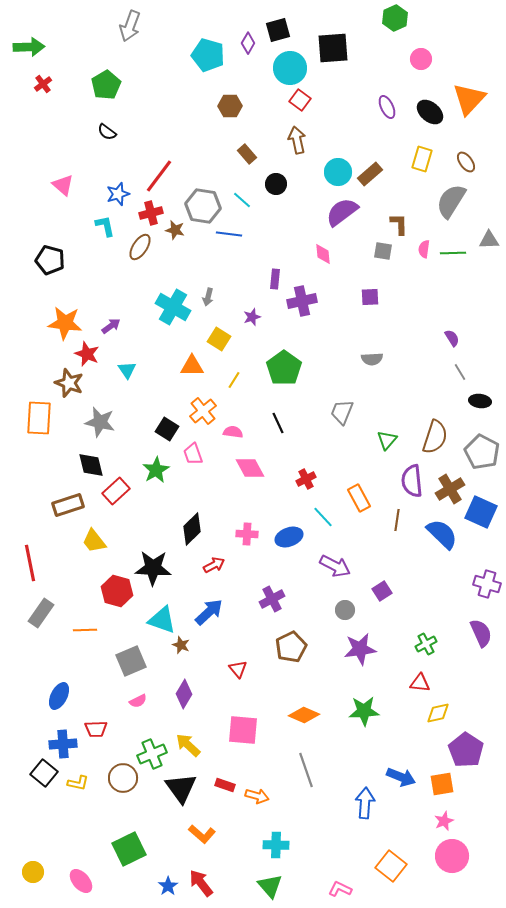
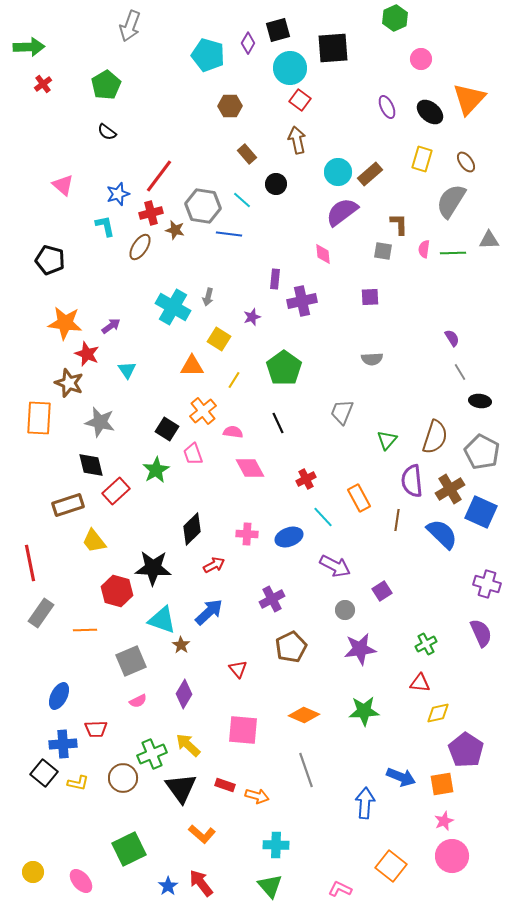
brown star at (181, 645): rotated 12 degrees clockwise
